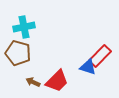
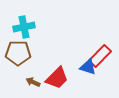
brown pentagon: rotated 15 degrees counterclockwise
red trapezoid: moved 3 px up
